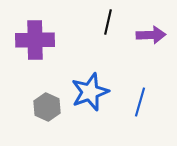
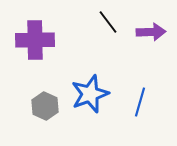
black line: rotated 50 degrees counterclockwise
purple arrow: moved 3 px up
blue star: moved 2 px down
gray hexagon: moved 2 px left, 1 px up
